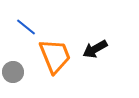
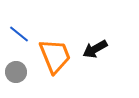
blue line: moved 7 px left, 7 px down
gray circle: moved 3 px right
